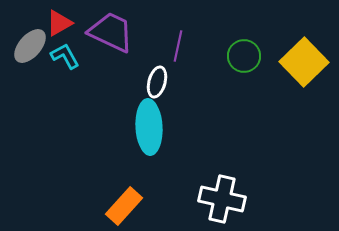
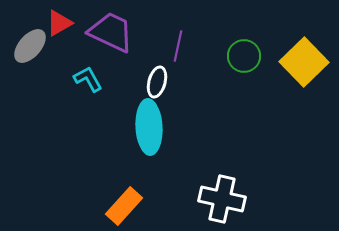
cyan L-shape: moved 23 px right, 23 px down
